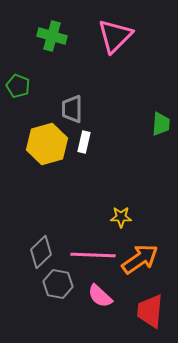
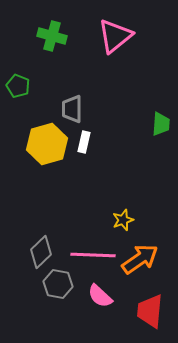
pink triangle: rotated 6 degrees clockwise
yellow star: moved 2 px right, 3 px down; rotated 20 degrees counterclockwise
